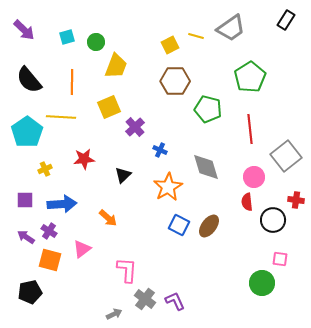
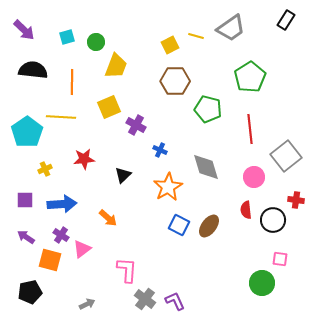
black semicircle at (29, 80): moved 4 px right, 10 px up; rotated 136 degrees clockwise
purple cross at (135, 127): moved 1 px right, 2 px up; rotated 18 degrees counterclockwise
red semicircle at (247, 202): moved 1 px left, 8 px down
purple cross at (49, 231): moved 12 px right, 4 px down
gray arrow at (114, 314): moved 27 px left, 10 px up
